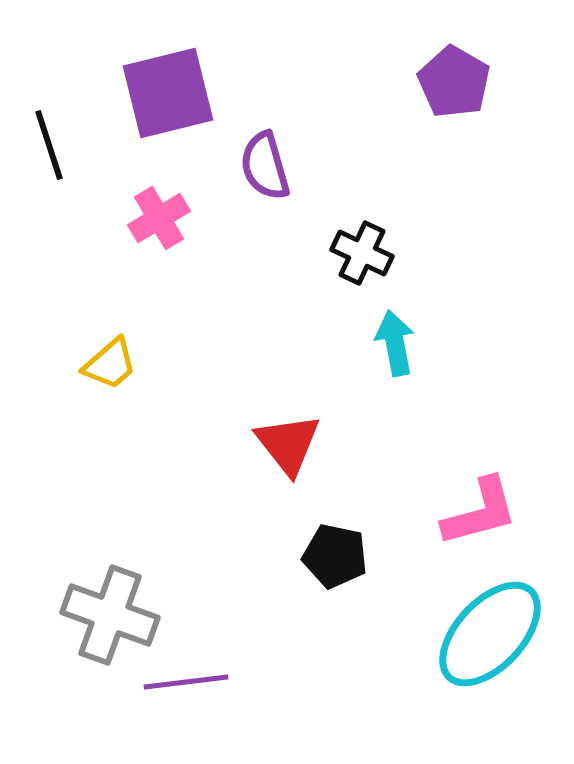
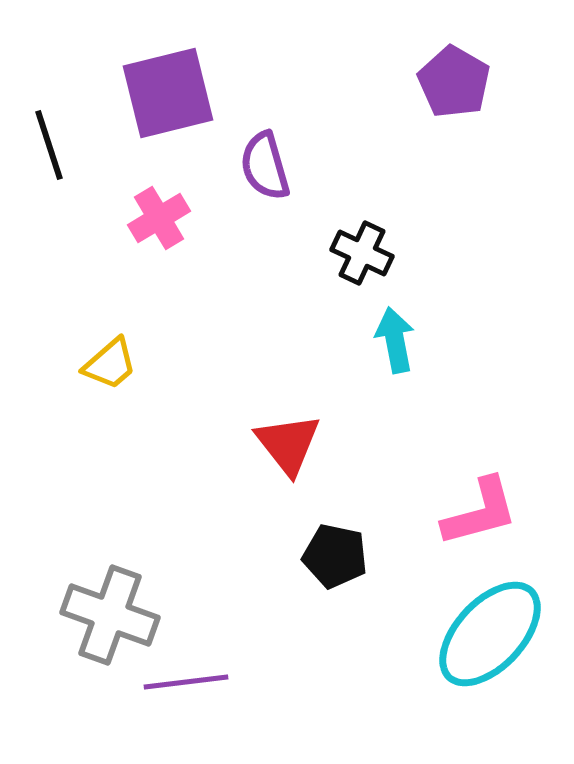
cyan arrow: moved 3 px up
